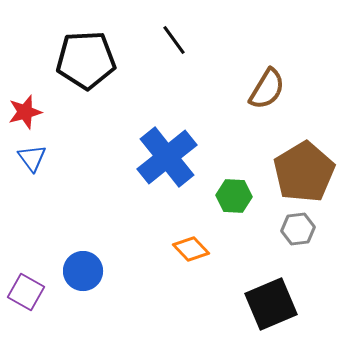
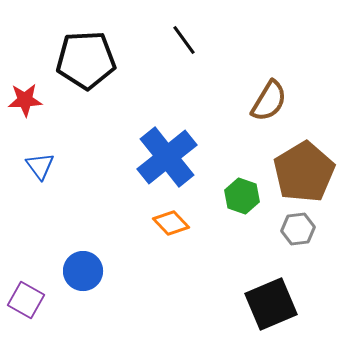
black line: moved 10 px right
brown semicircle: moved 2 px right, 12 px down
red star: moved 12 px up; rotated 12 degrees clockwise
blue triangle: moved 8 px right, 8 px down
green hexagon: moved 8 px right; rotated 16 degrees clockwise
orange diamond: moved 20 px left, 26 px up
purple square: moved 8 px down
